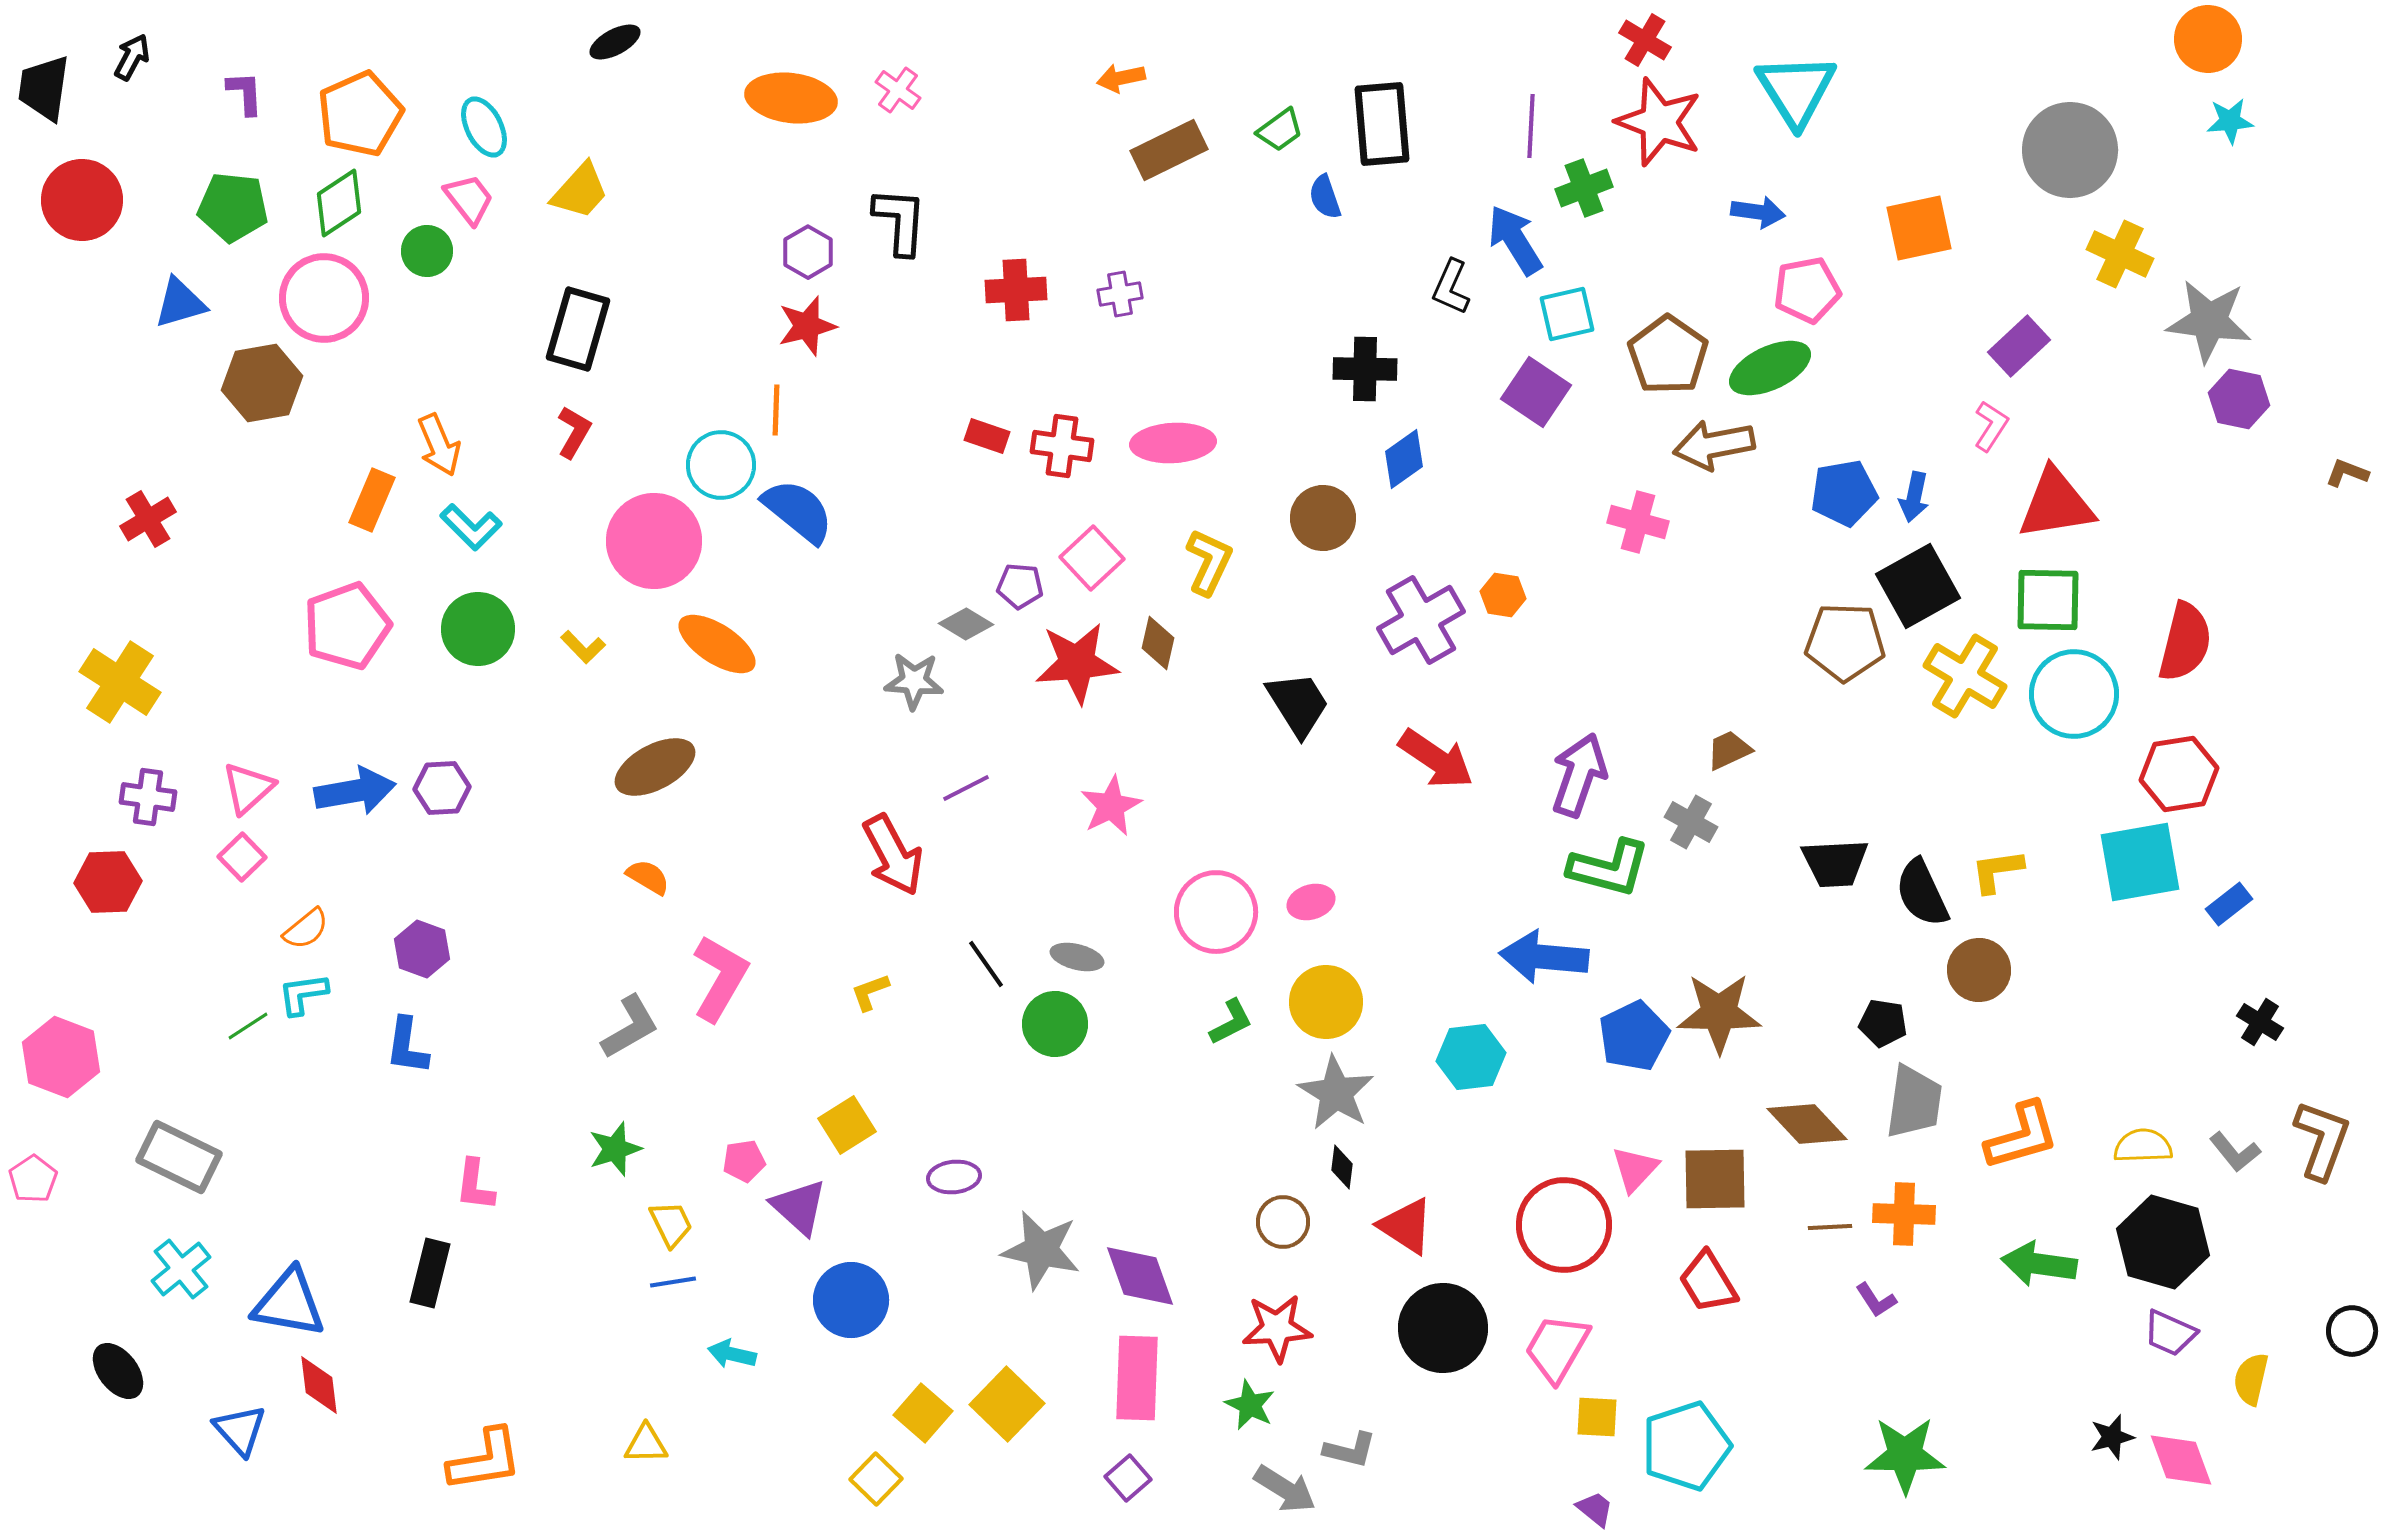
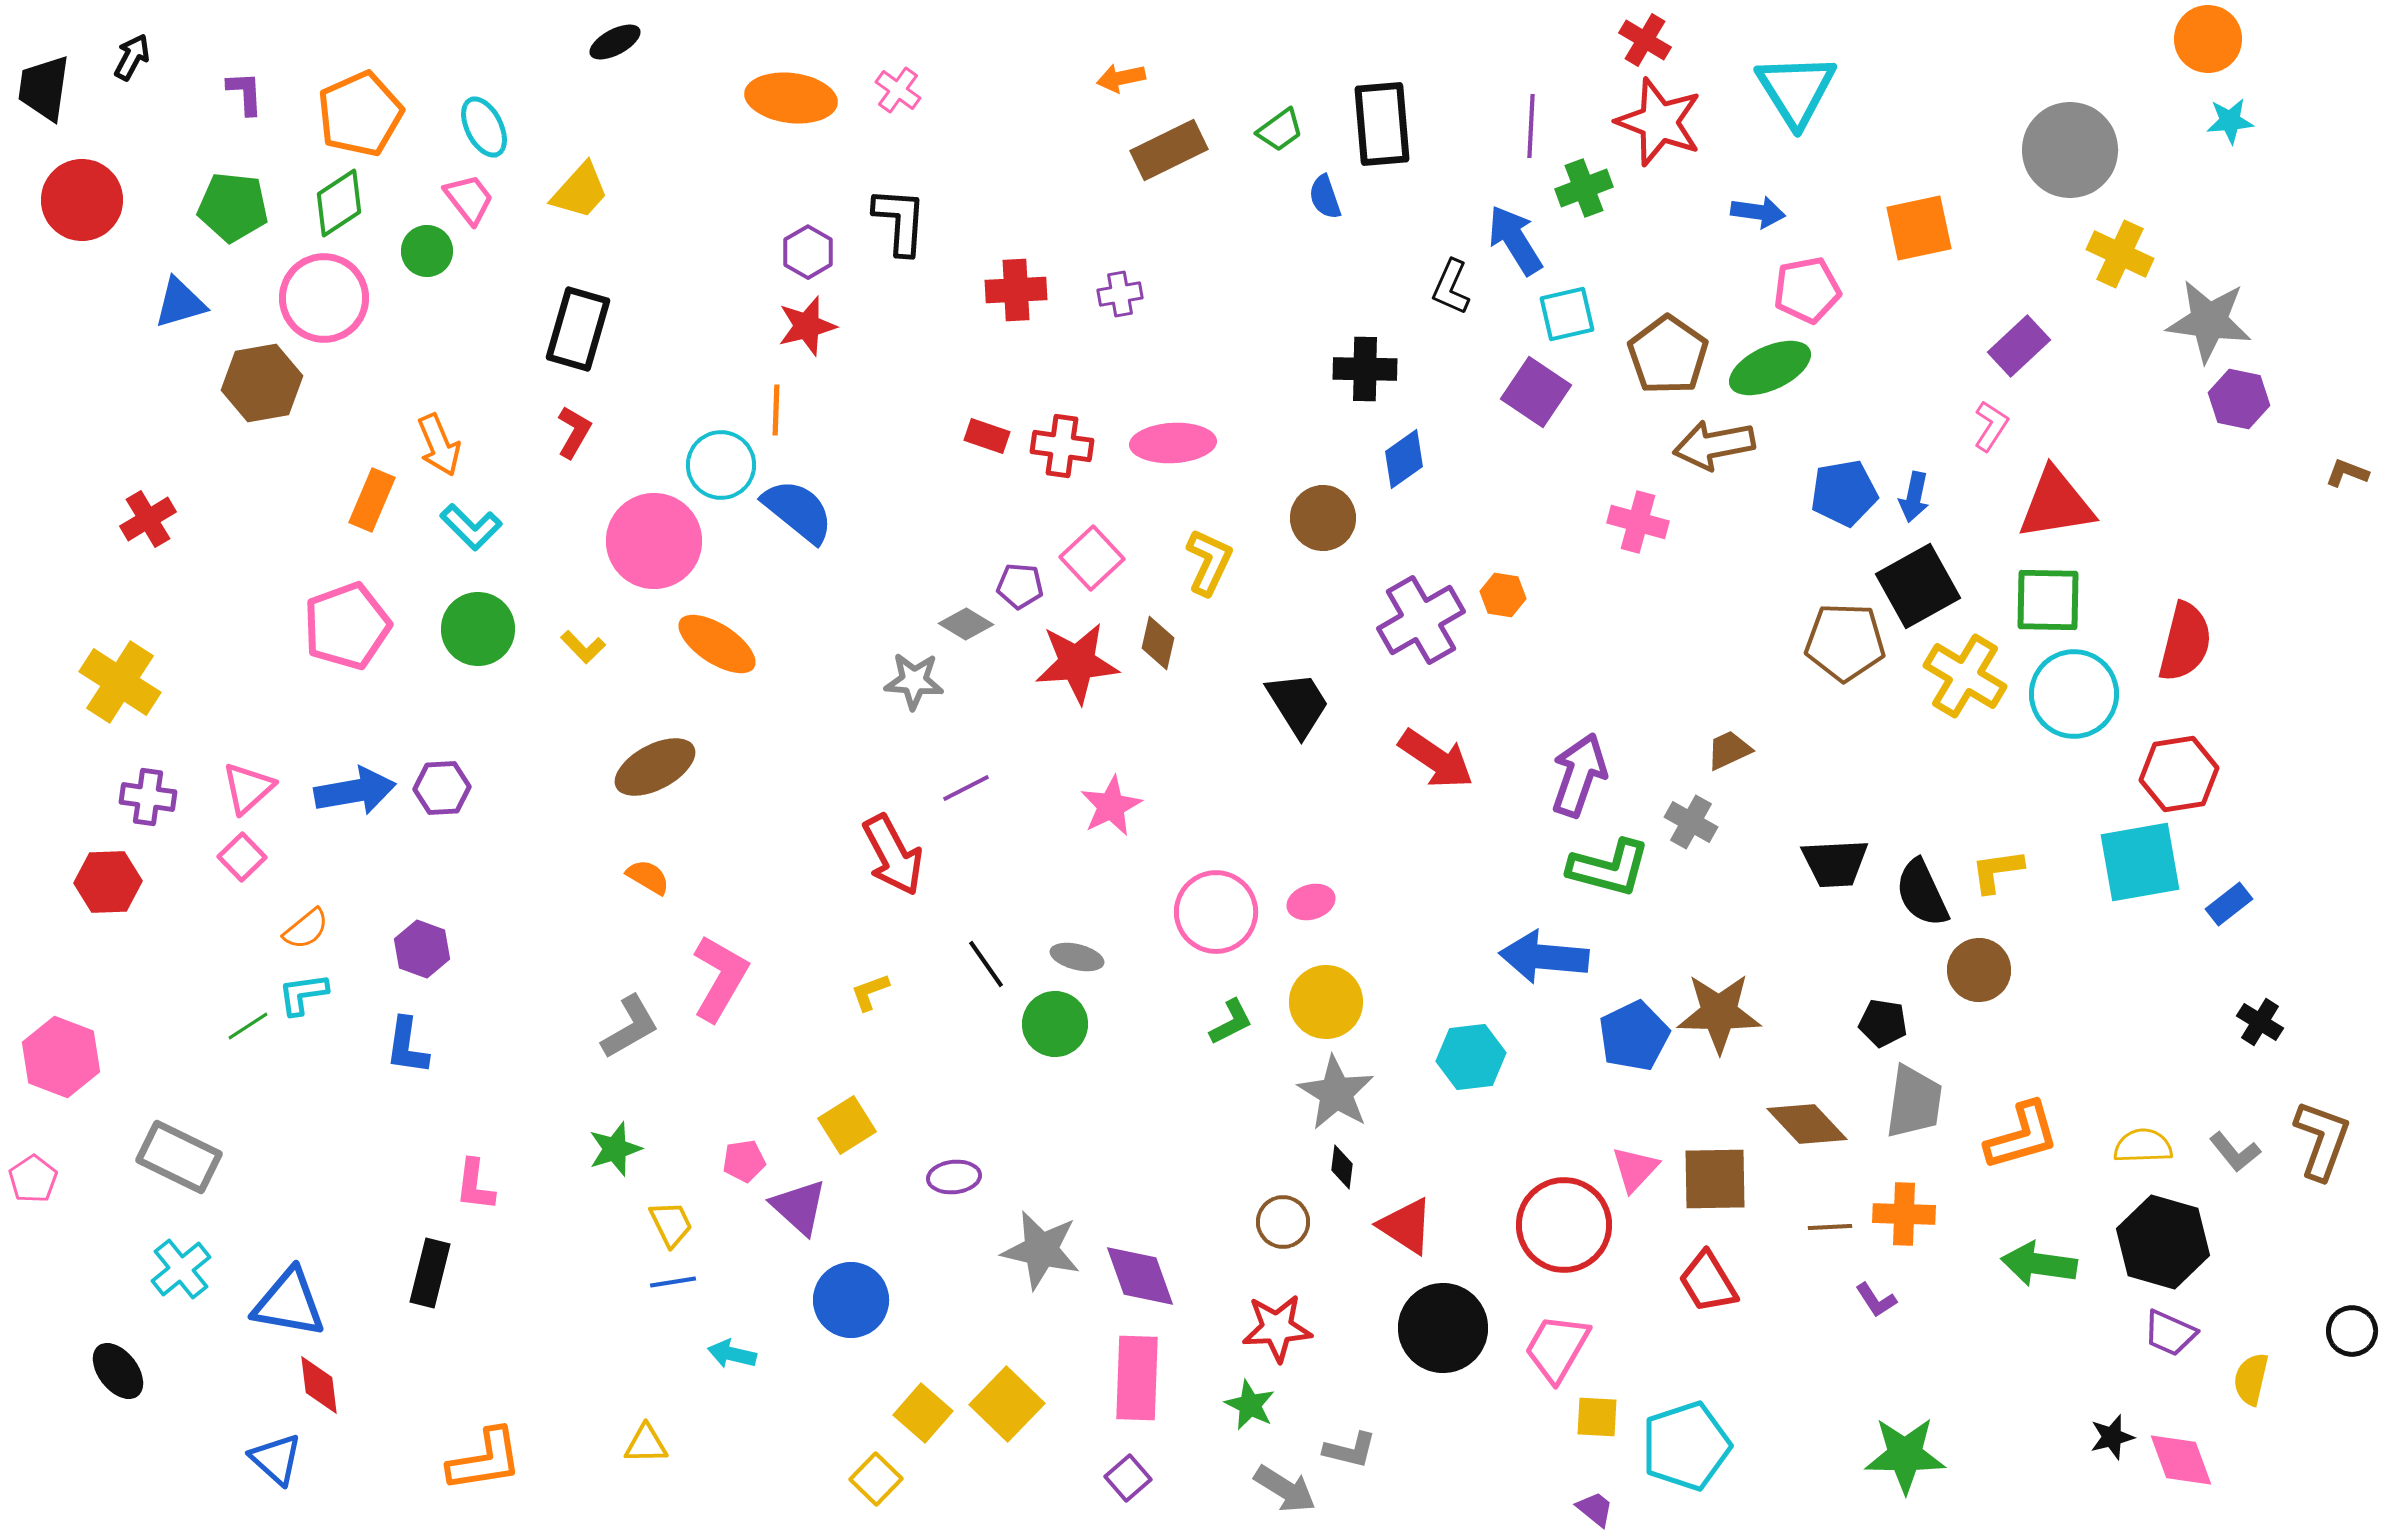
blue triangle at (240, 1430): moved 36 px right, 29 px down; rotated 6 degrees counterclockwise
